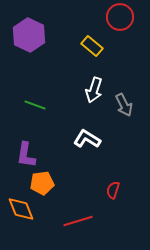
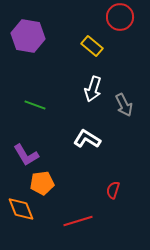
purple hexagon: moved 1 px left, 1 px down; rotated 16 degrees counterclockwise
white arrow: moved 1 px left, 1 px up
purple L-shape: rotated 40 degrees counterclockwise
